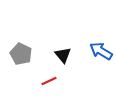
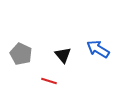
blue arrow: moved 3 px left, 2 px up
red line: rotated 42 degrees clockwise
